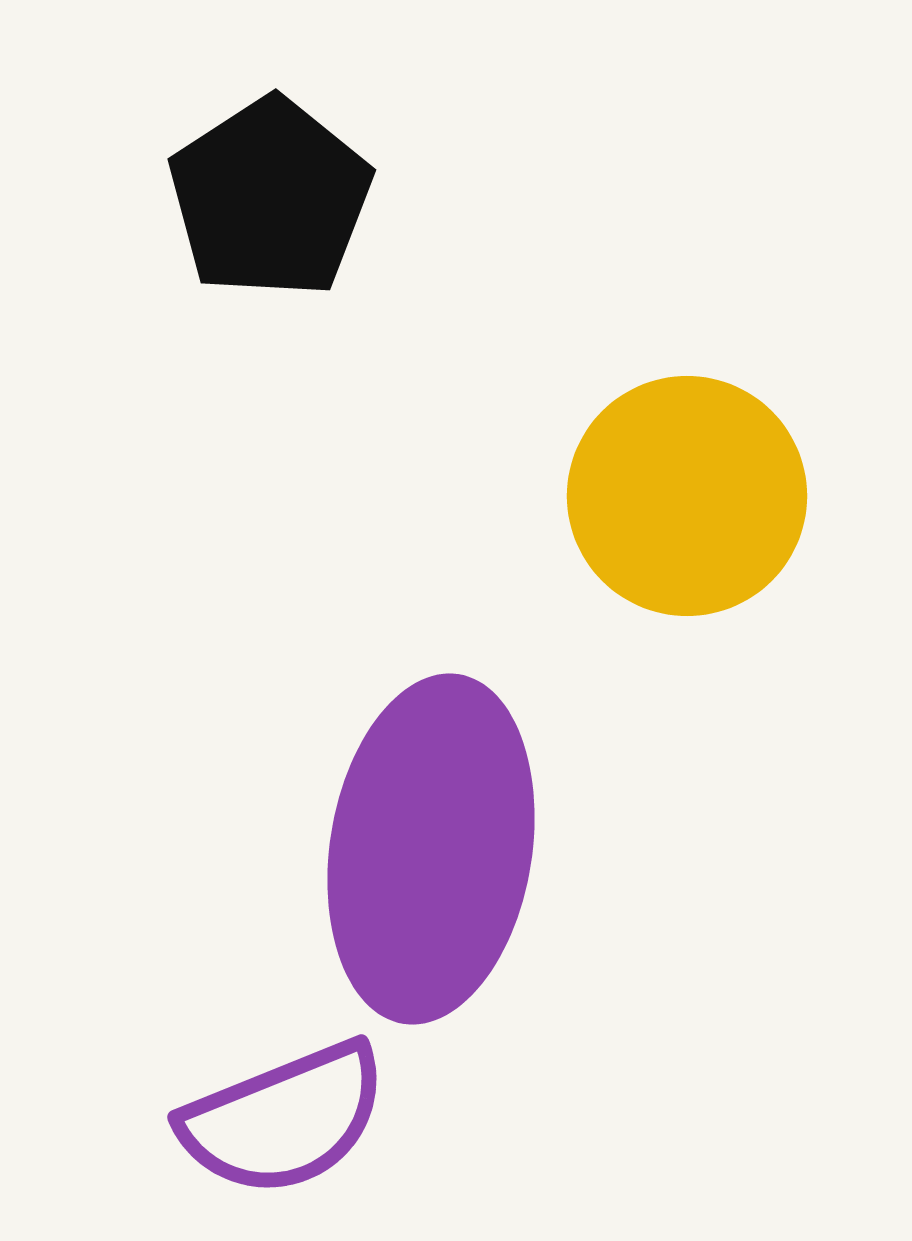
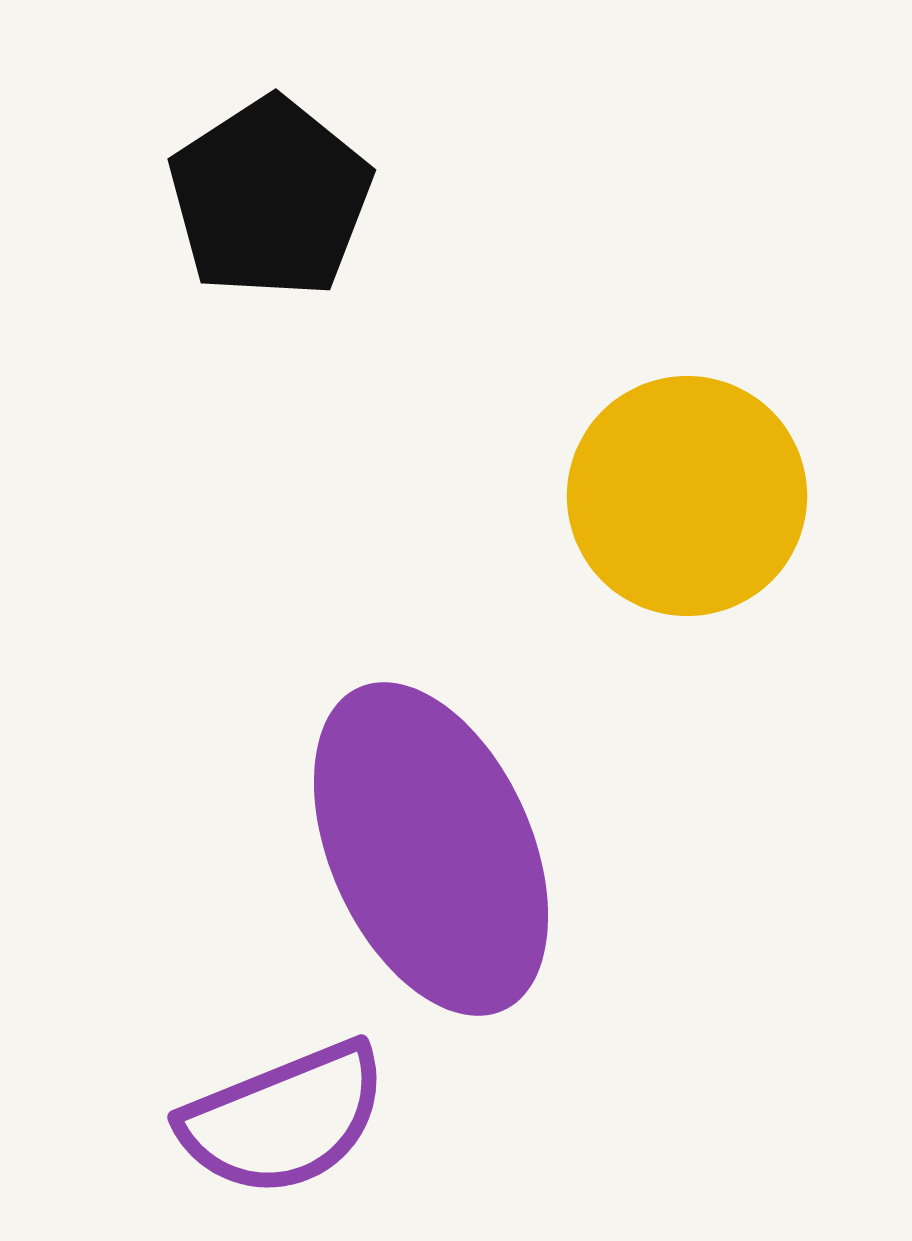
purple ellipse: rotated 33 degrees counterclockwise
